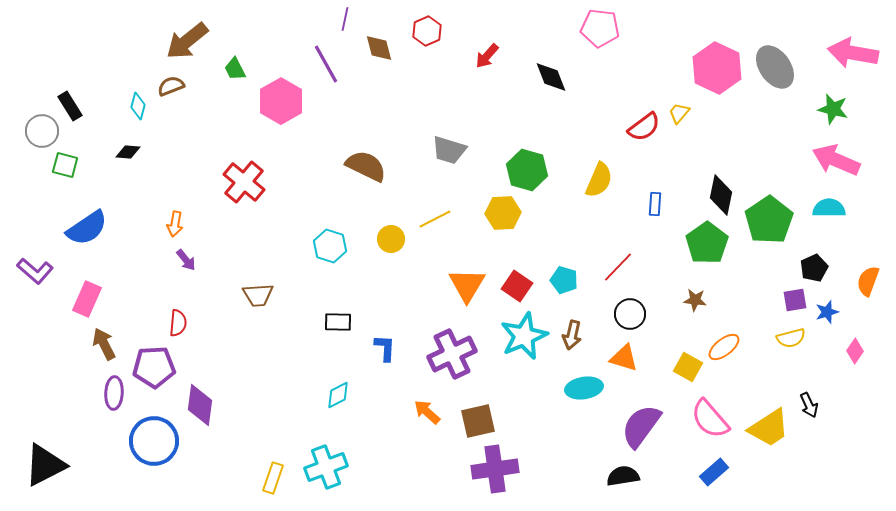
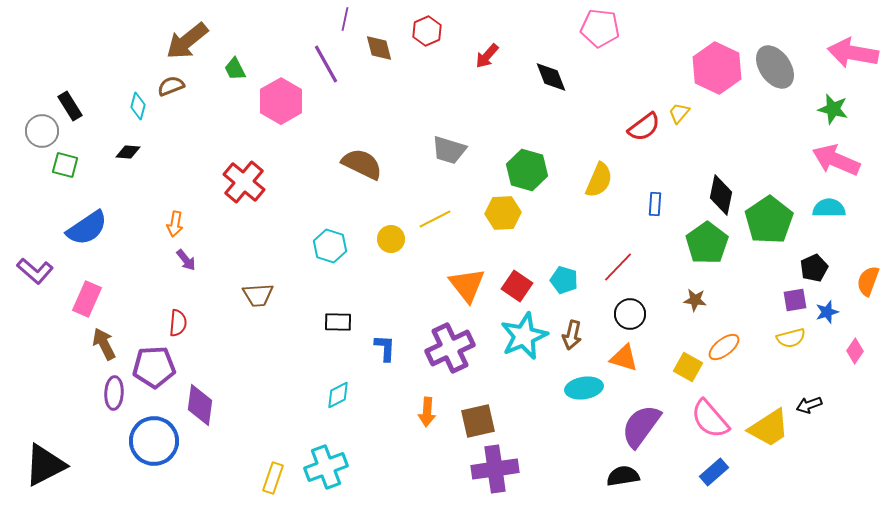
brown semicircle at (366, 166): moved 4 px left, 2 px up
orange triangle at (467, 285): rotated 9 degrees counterclockwise
purple cross at (452, 354): moved 2 px left, 6 px up
black arrow at (809, 405): rotated 95 degrees clockwise
orange arrow at (427, 412): rotated 128 degrees counterclockwise
